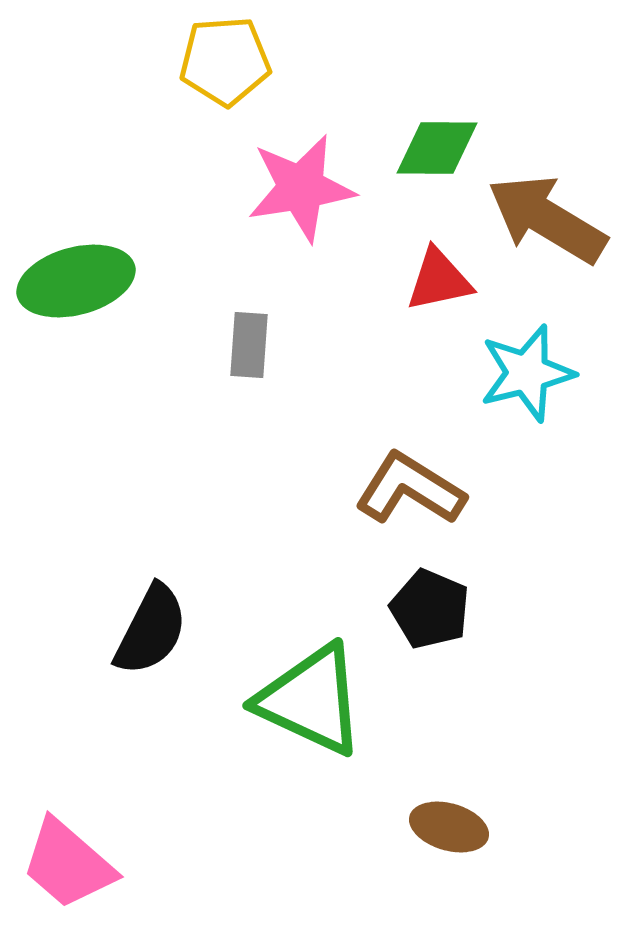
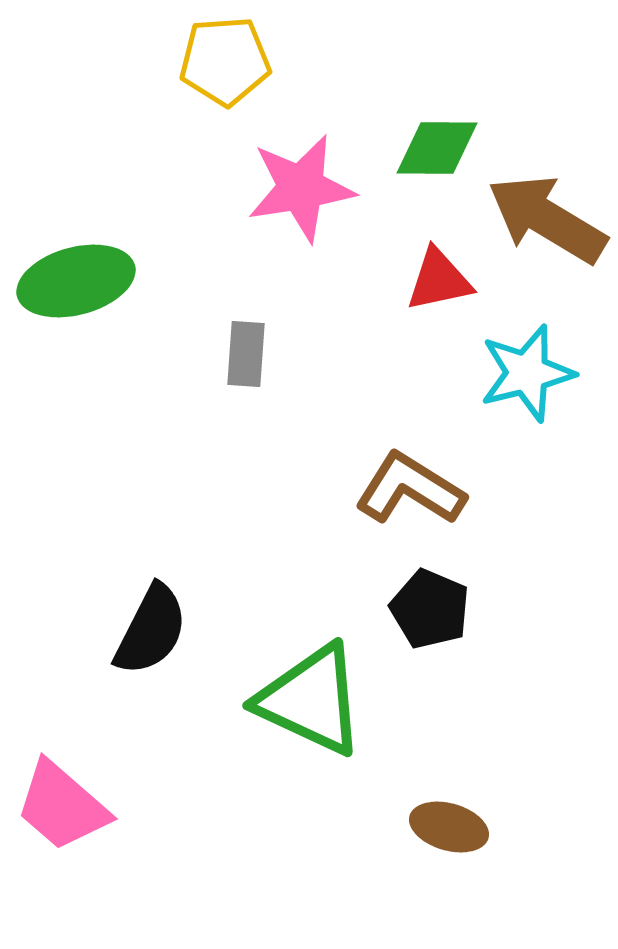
gray rectangle: moved 3 px left, 9 px down
pink trapezoid: moved 6 px left, 58 px up
